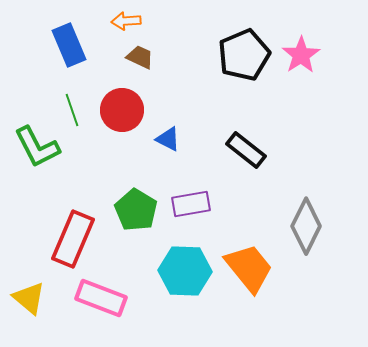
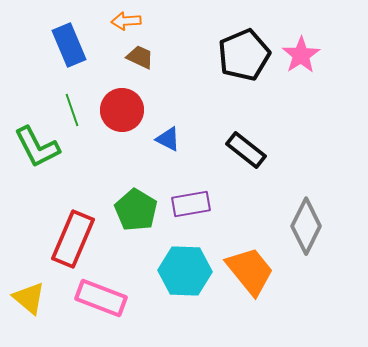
orange trapezoid: moved 1 px right, 3 px down
